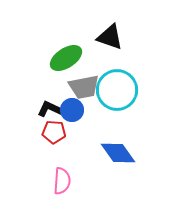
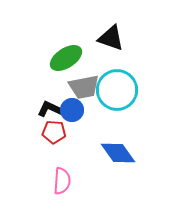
black triangle: moved 1 px right, 1 px down
